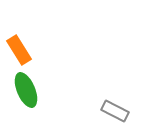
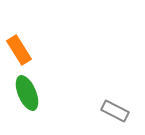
green ellipse: moved 1 px right, 3 px down
